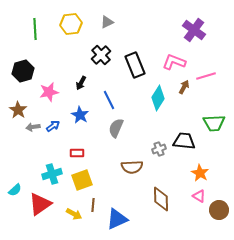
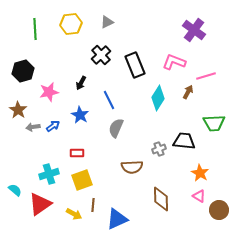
brown arrow: moved 4 px right, 5 px down
cyan cross: moved 3 px left
cyan semicircle: rotated 96 degrees counterclockwise
